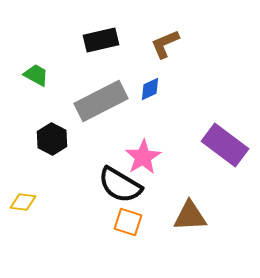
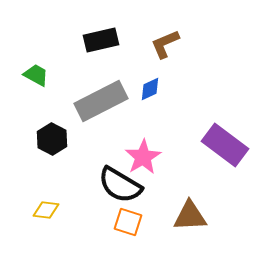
yellow diamond: moved 23 px right, 8 px down
